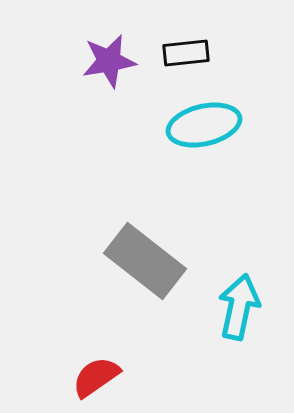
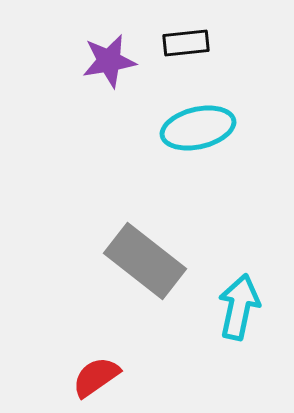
black rectangle: moved 10 px up
cyan ellipse: moved 6 px left, 3 px down
